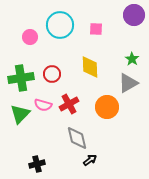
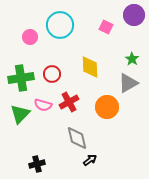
pink square: moved 10 px right, 2 px up; rotated 24 degrees clockwise
red cross: moved 2 px up
